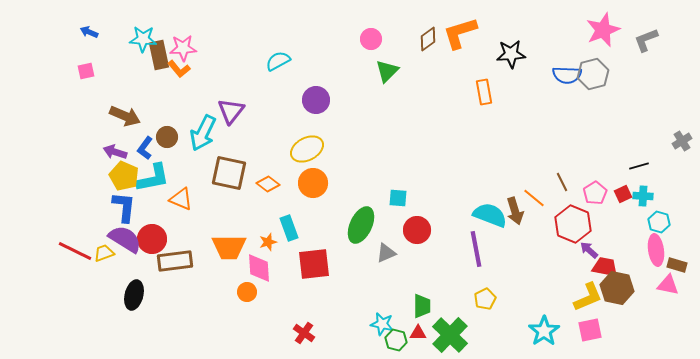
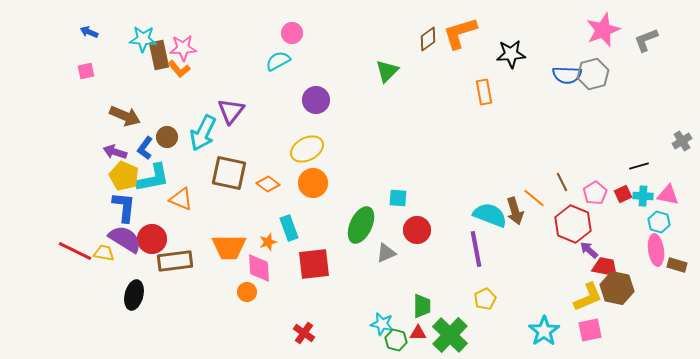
pink circle at (371, 39): moved 79 px left, 6 px up
yellow trapezoid at (104, 253): rotated 30 degrees clockwise
pink triangle at (668, 285): moved 90 px up
